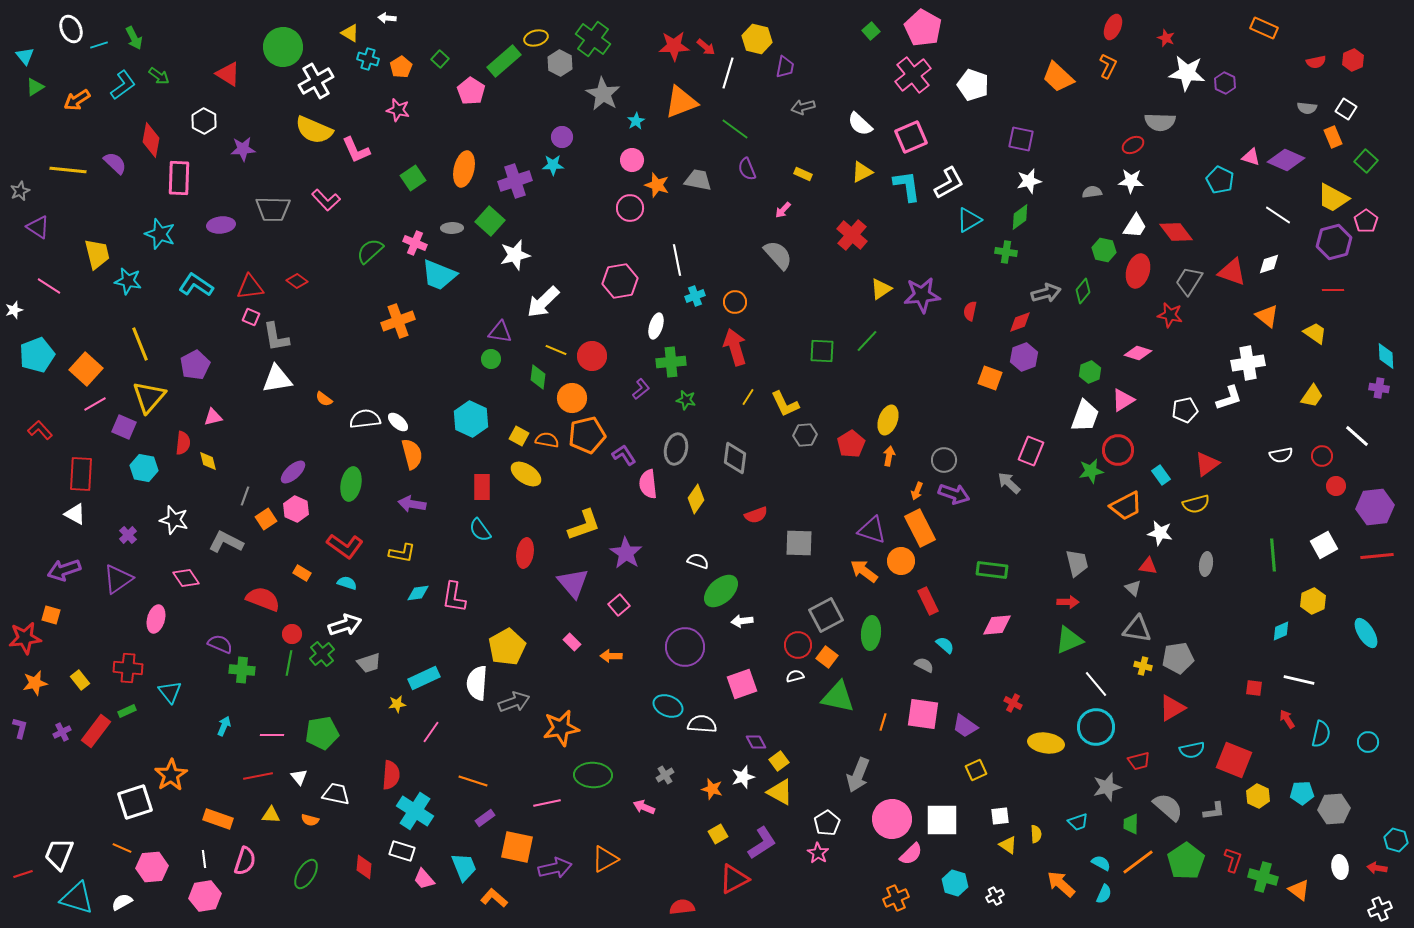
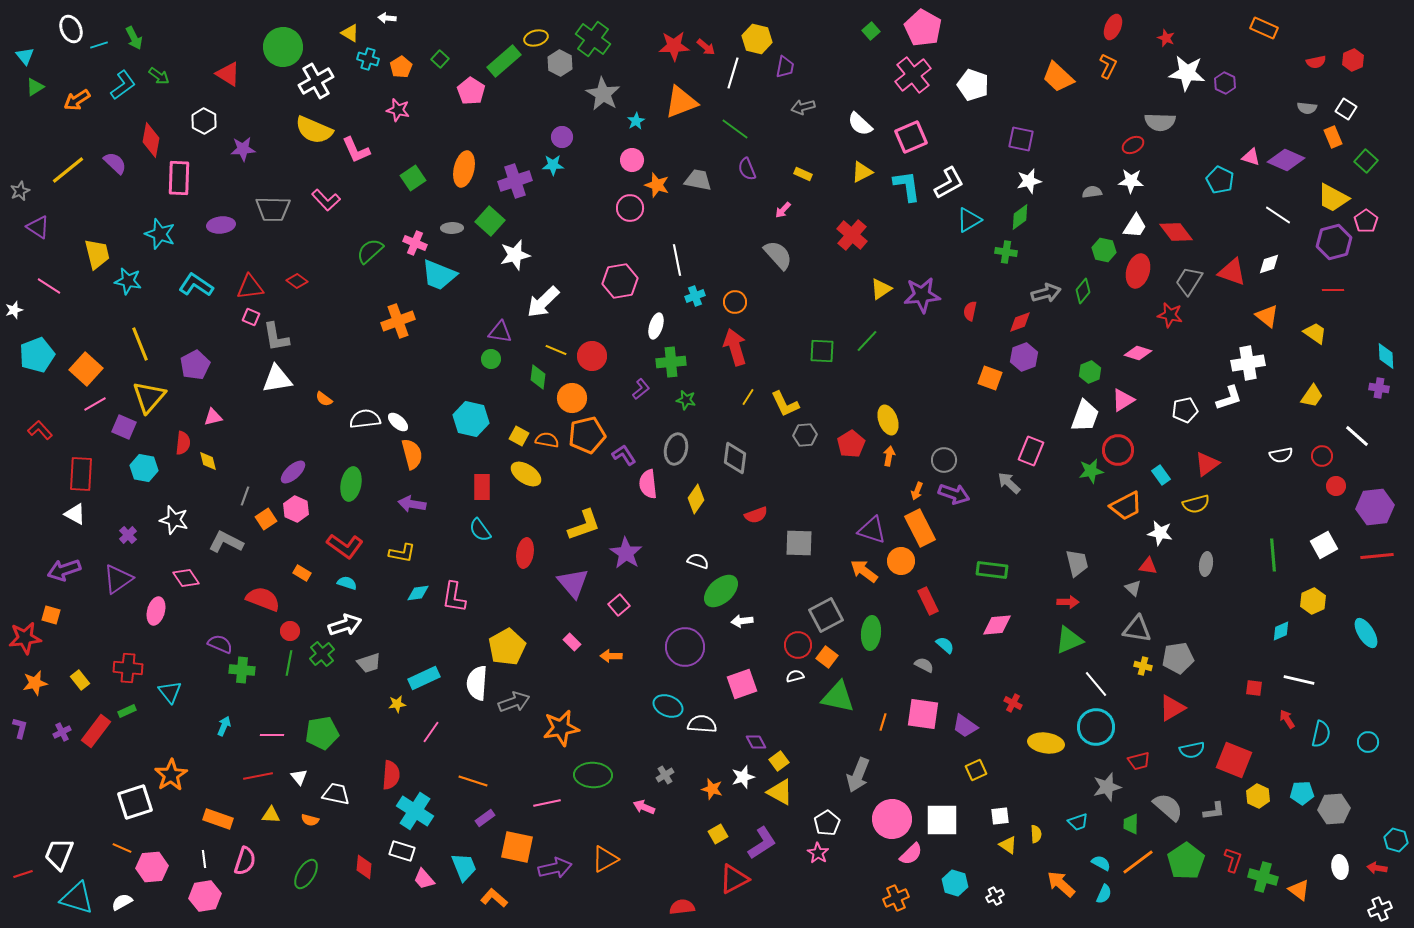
white line at (728, 73): moved 5 px right
yellow line at (68, 170): rotated 45 degrees counterclockwise
cyan hexagon at (471, 419): rotated 12 degrees counterclockwise
yellow ellipse at (888, 420): rotated 40 degrees counterclockwise
pink ellipse at (156, 619): moved 8 px up
red circle at (292, 634): moved 2 px left, 3 px up
